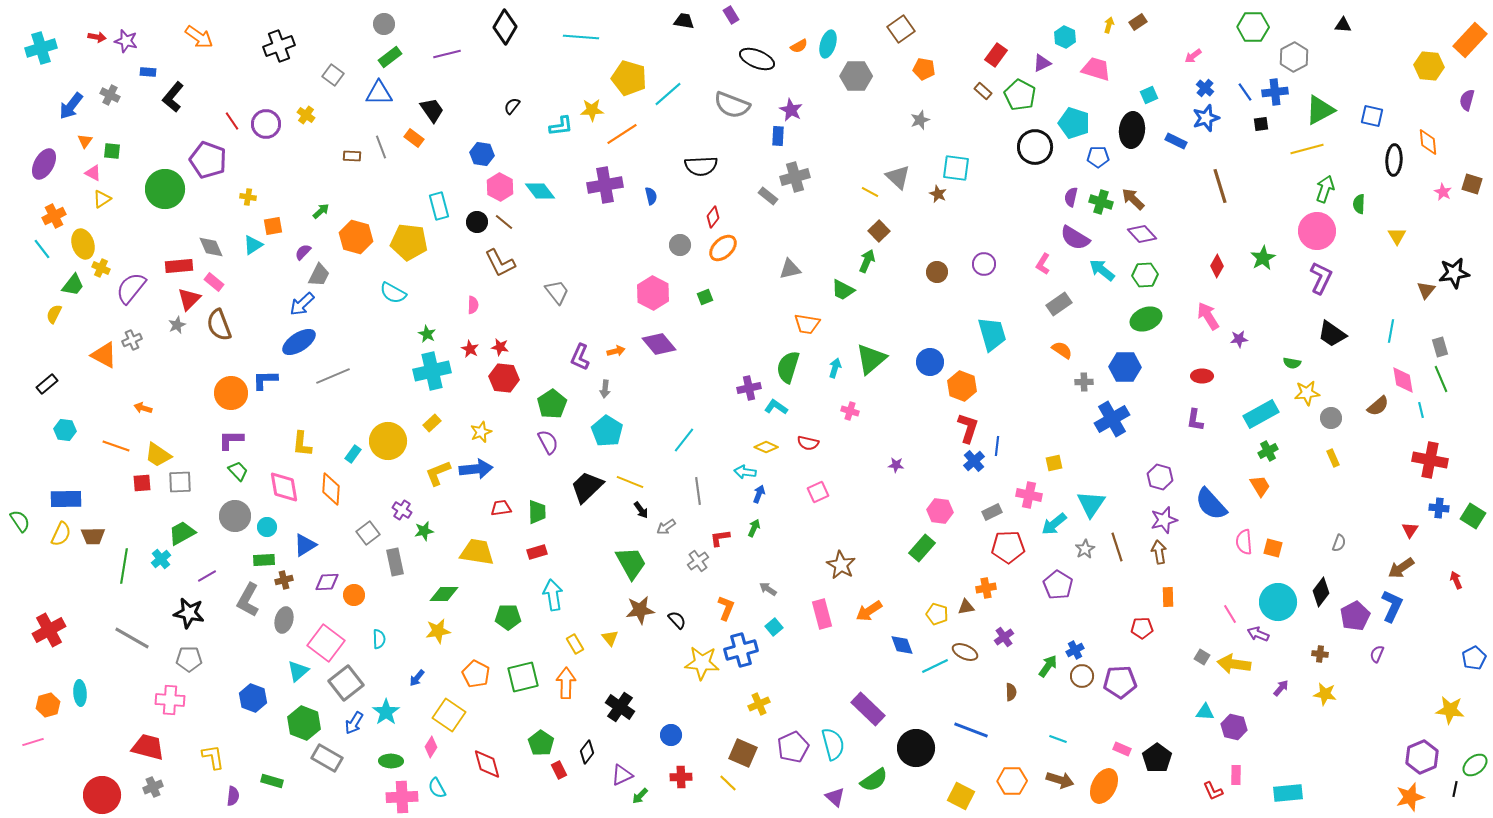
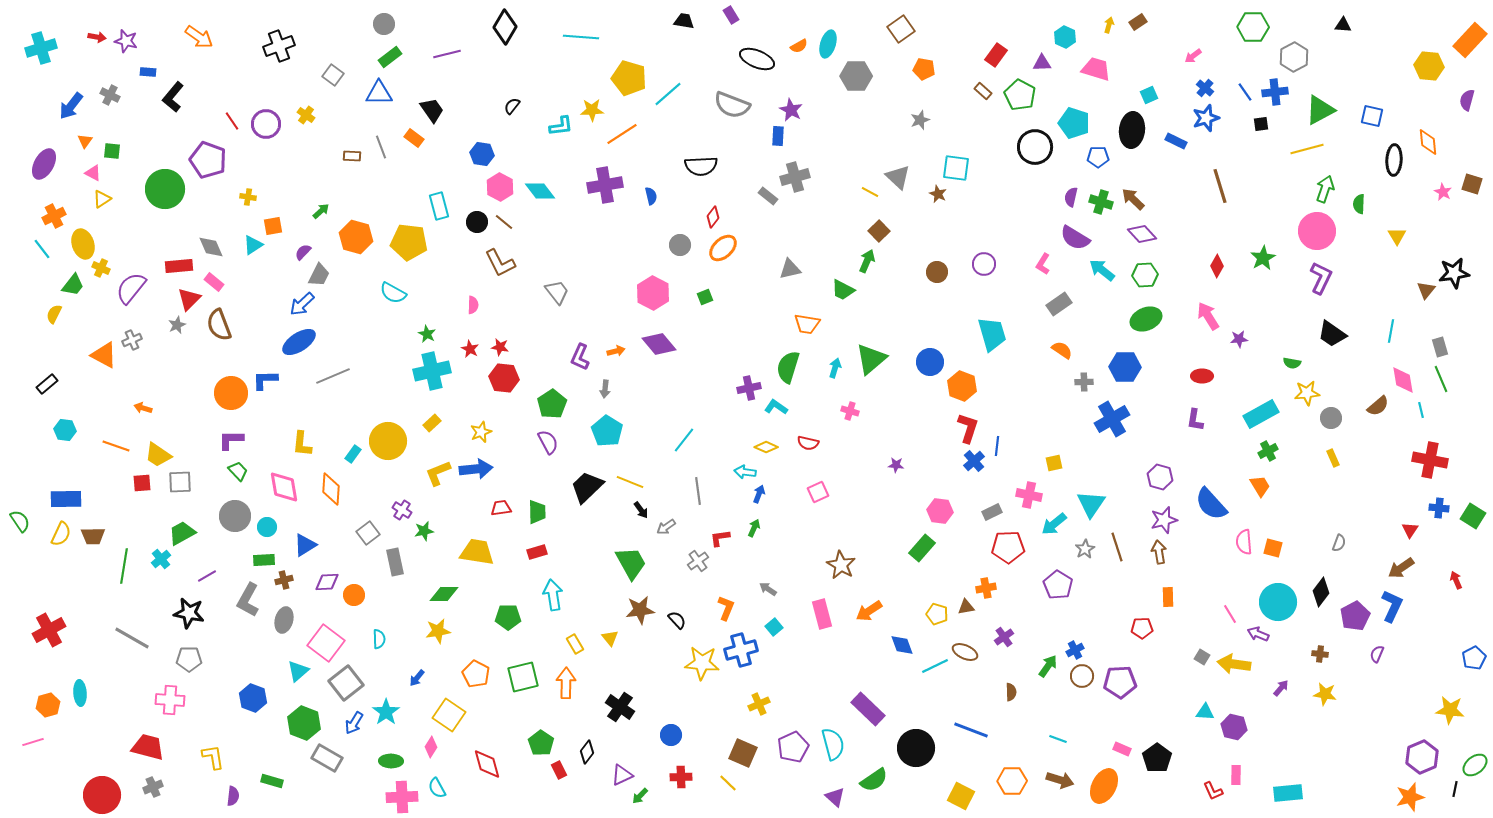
purple triangle at (1042, 63): rotated 24 degrees clockwise
